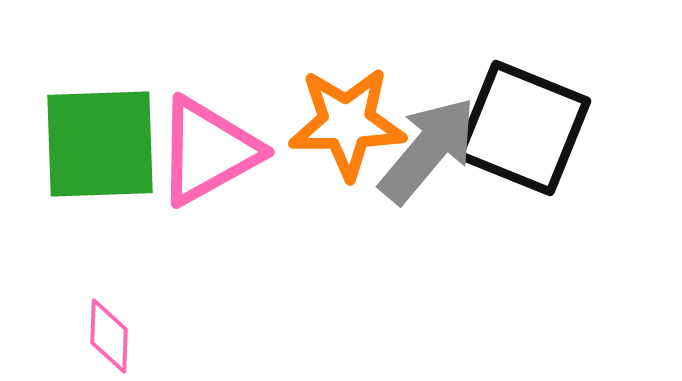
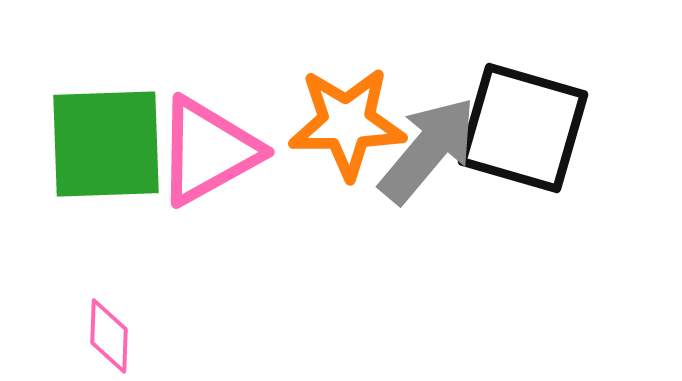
black square: rotated 6 degrees counterclockwise
green square: moved 6 px right
